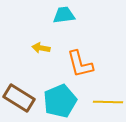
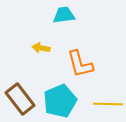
brown rectangle: moved 1 px right, 1 px down; rotated 20 degrees clockwise
yellow line: moved 2 px down
